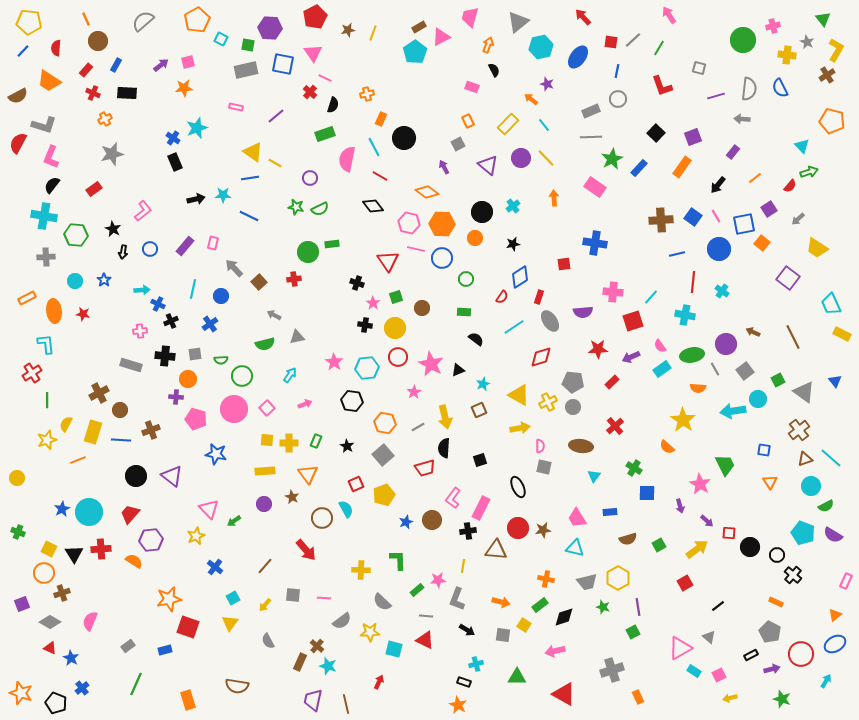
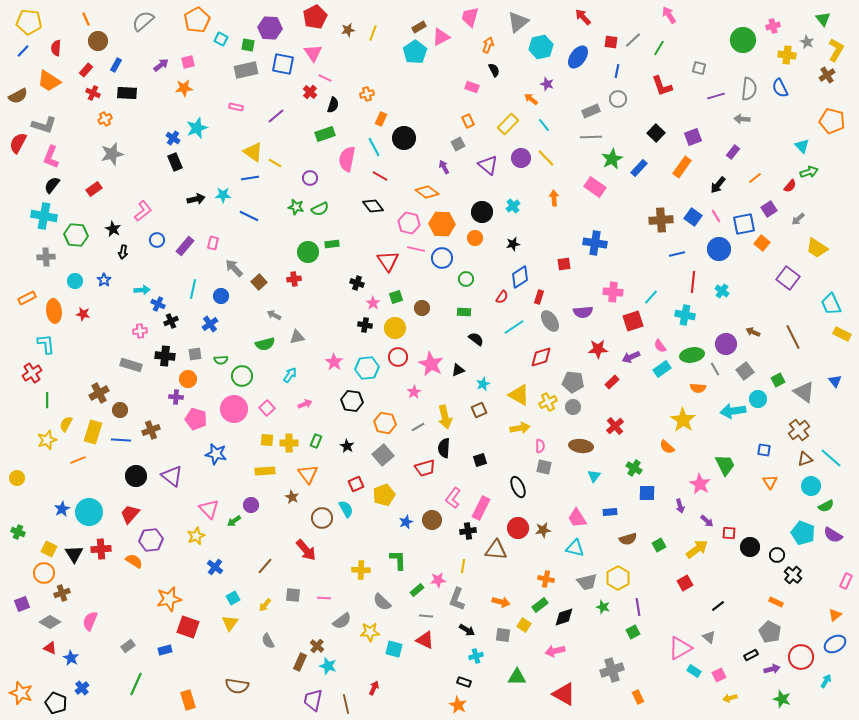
blue circle at (150, 249): moved 7 px right, 9 px up
purple circle at (264, 504): moved 13 px left, 1 px down
red circle at (801, 654): moved 3 px down
cyan cross at (476, 664): moved 8 px up
red arrow at (379, 682): moved 5 px left, 6 px down
